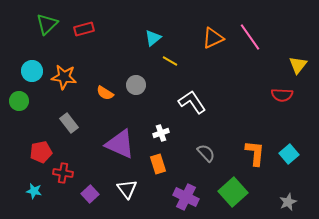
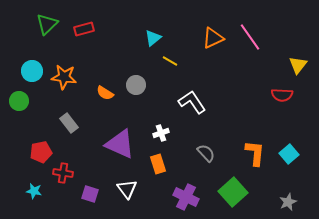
purple square: rotated 30 degrees counterclockwise
